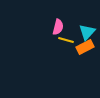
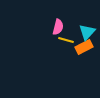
orange rectangle: moved 1 px left
